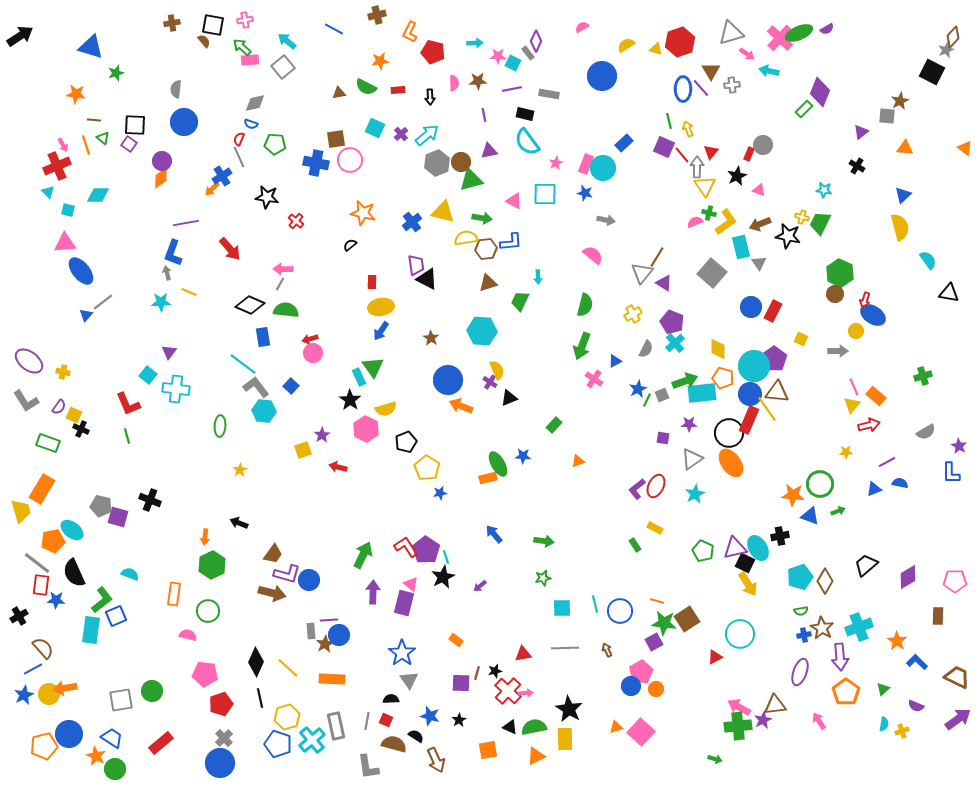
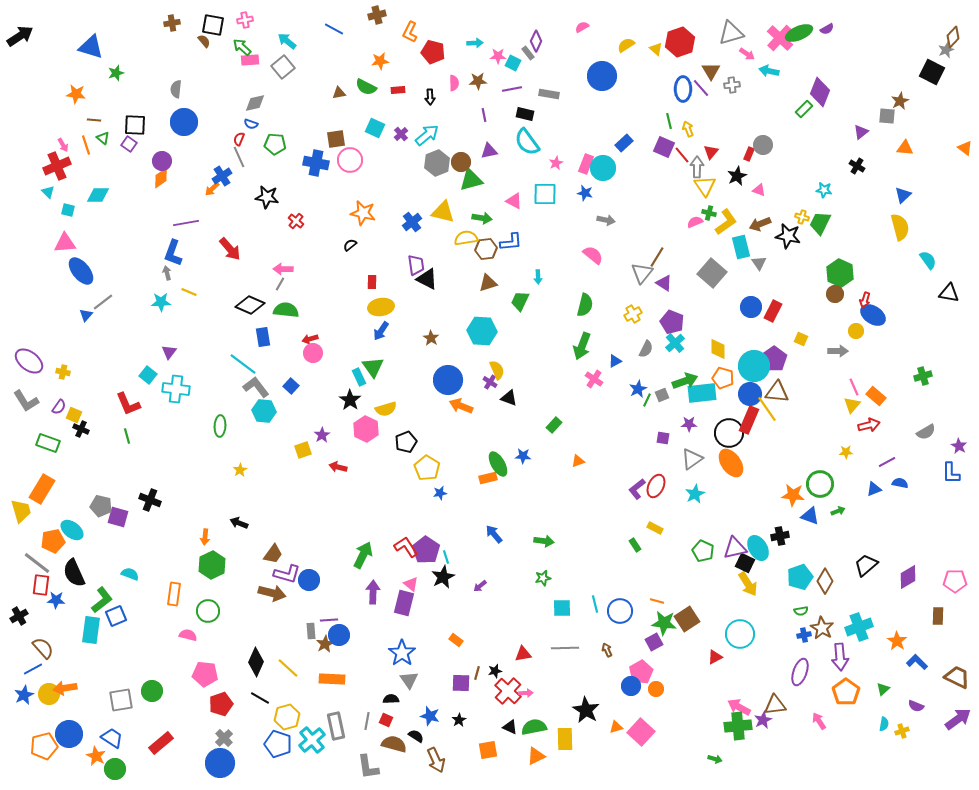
yellow triangle at (656, 49): rotated 24 degrees clockwise
black triangle at (509, 398): rotated 42 degrees clockwise
black line at (260, 698): rotated 48 degrees counterclockwise
black star at (569, 709): moved 17 px right, 1 px down
